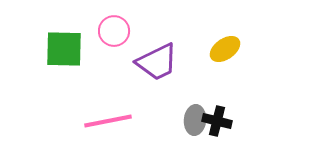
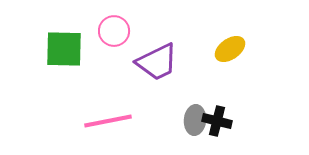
yellow ellipse: moved 5 px right
